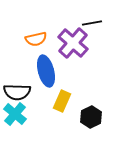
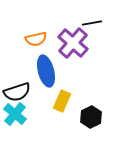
black semicircle: rotated 20 degrees counterclockwise
